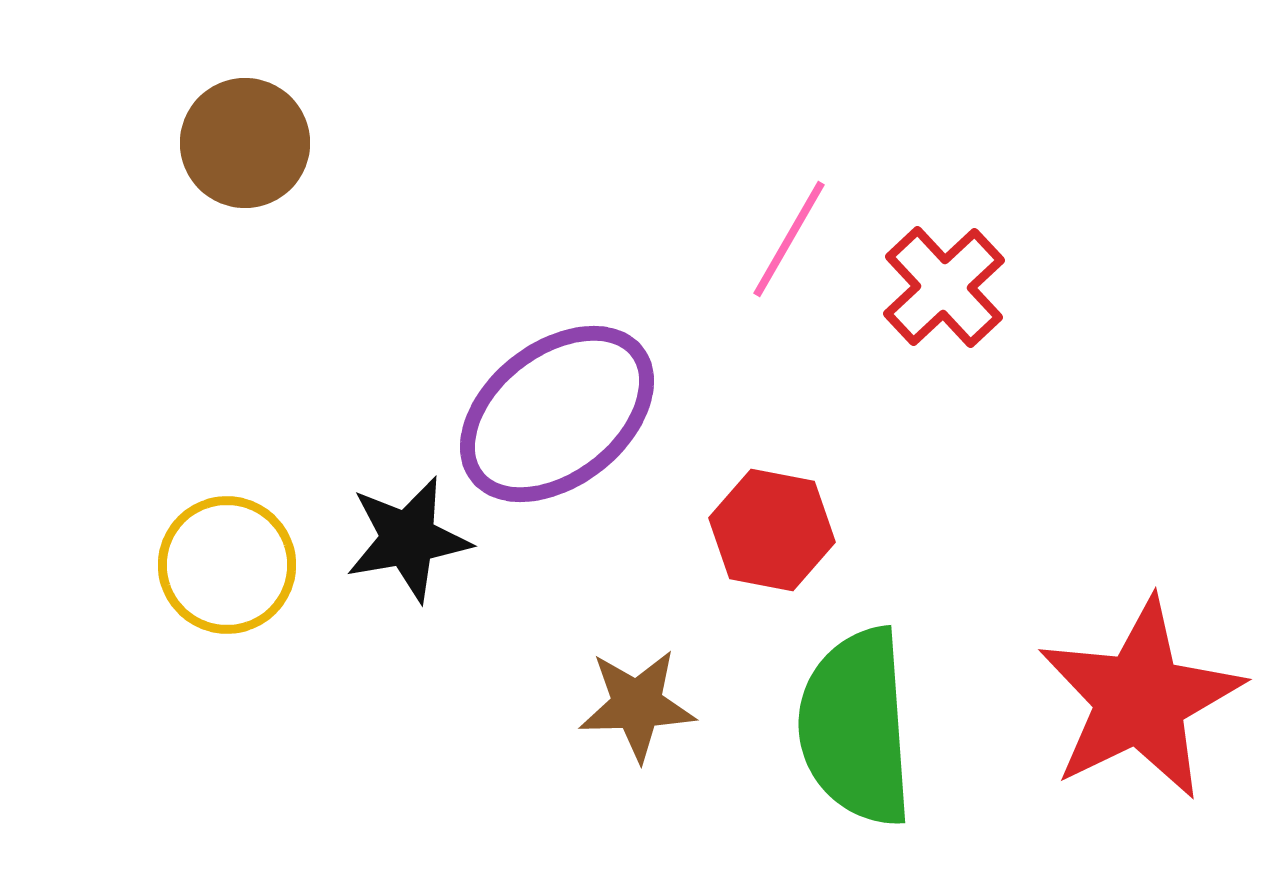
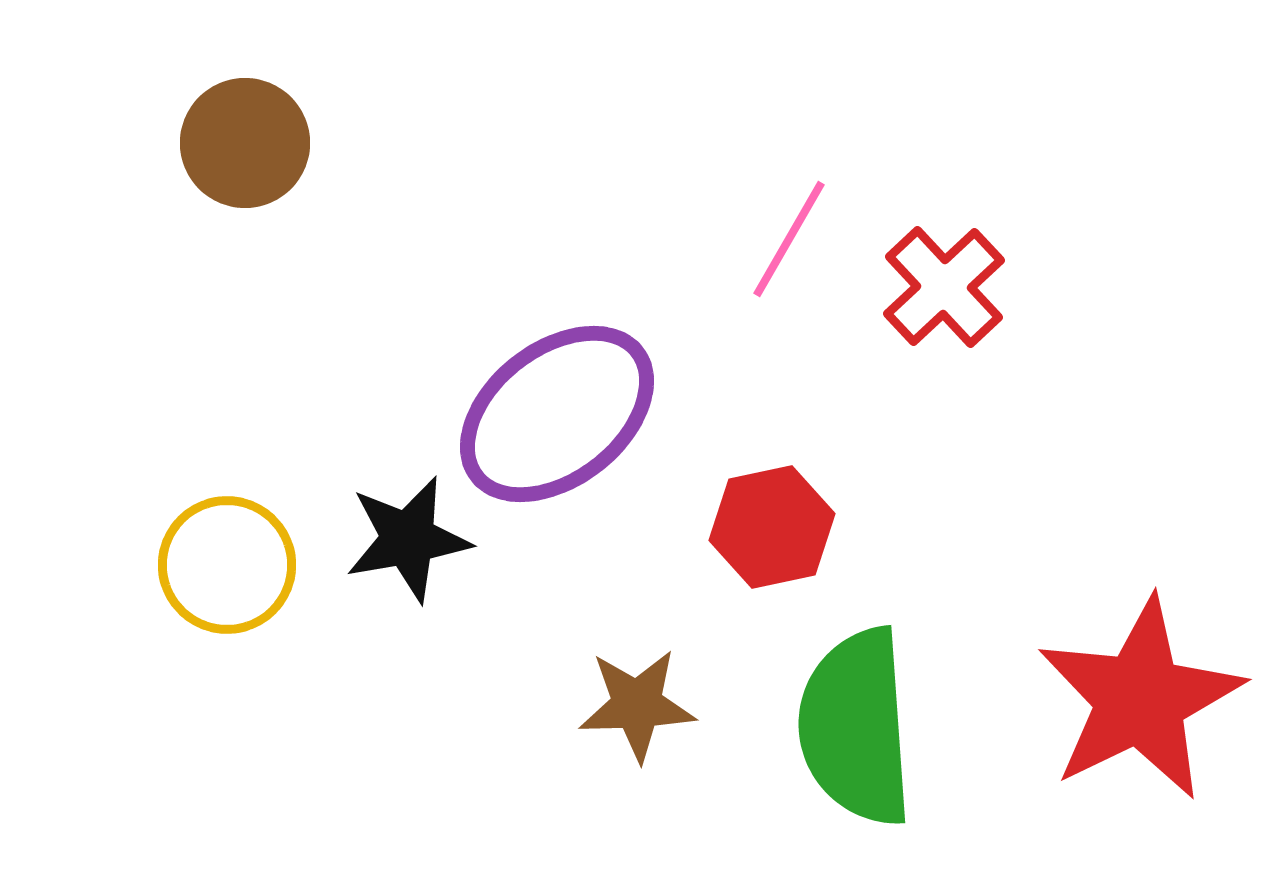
red hexagon: moved 3 px up; rotated 23 degrees counterclockwise
